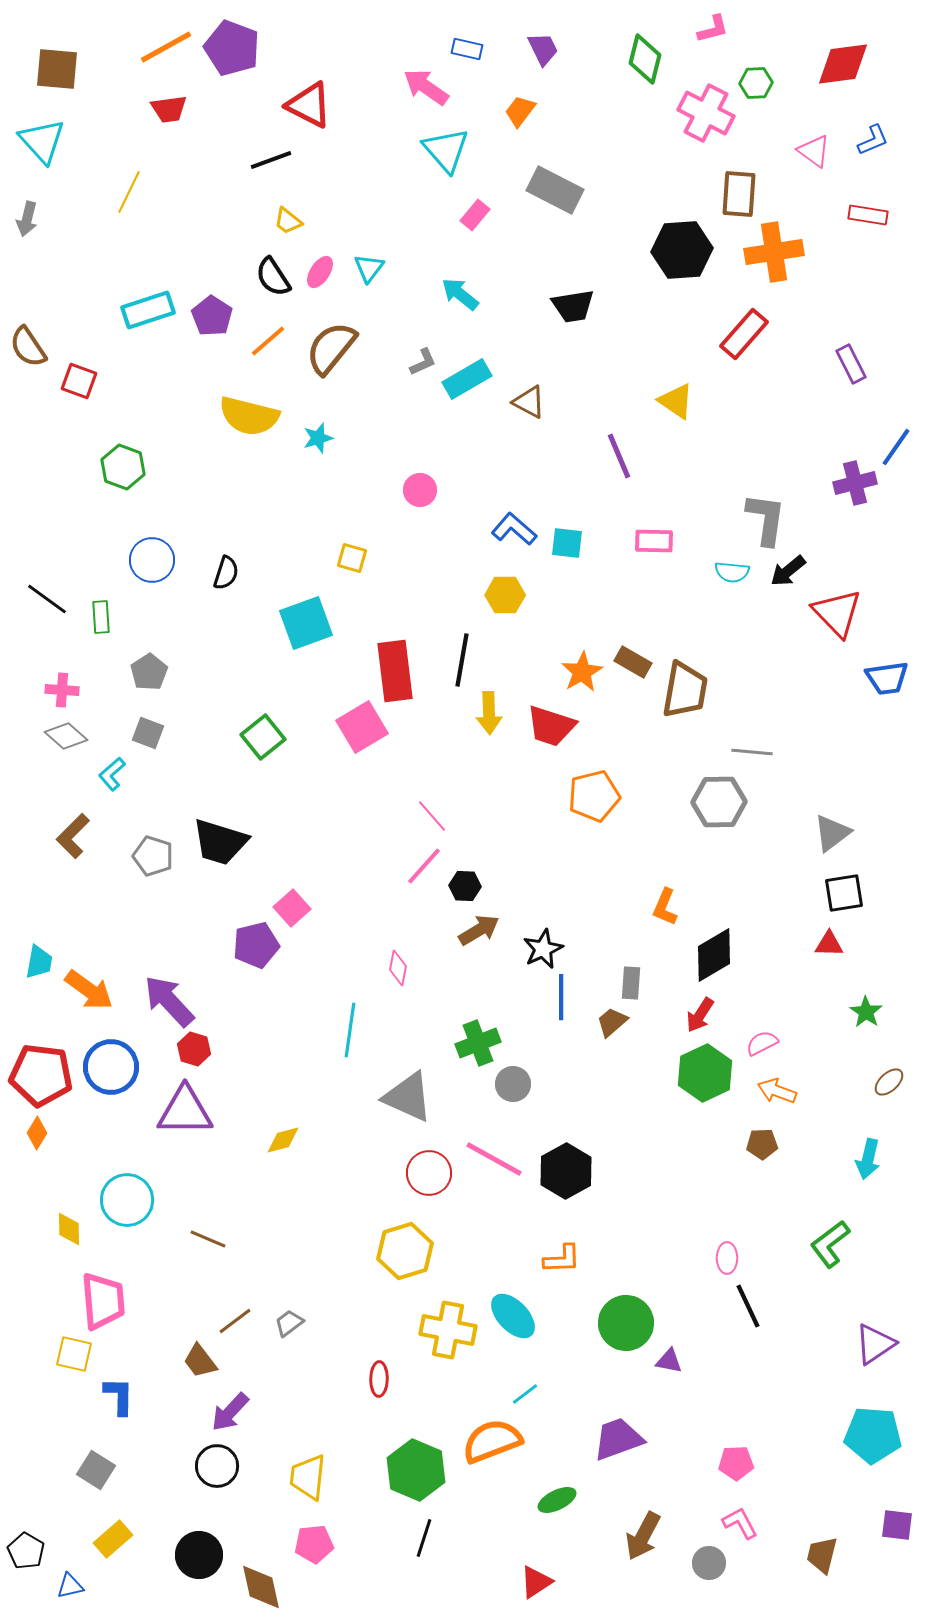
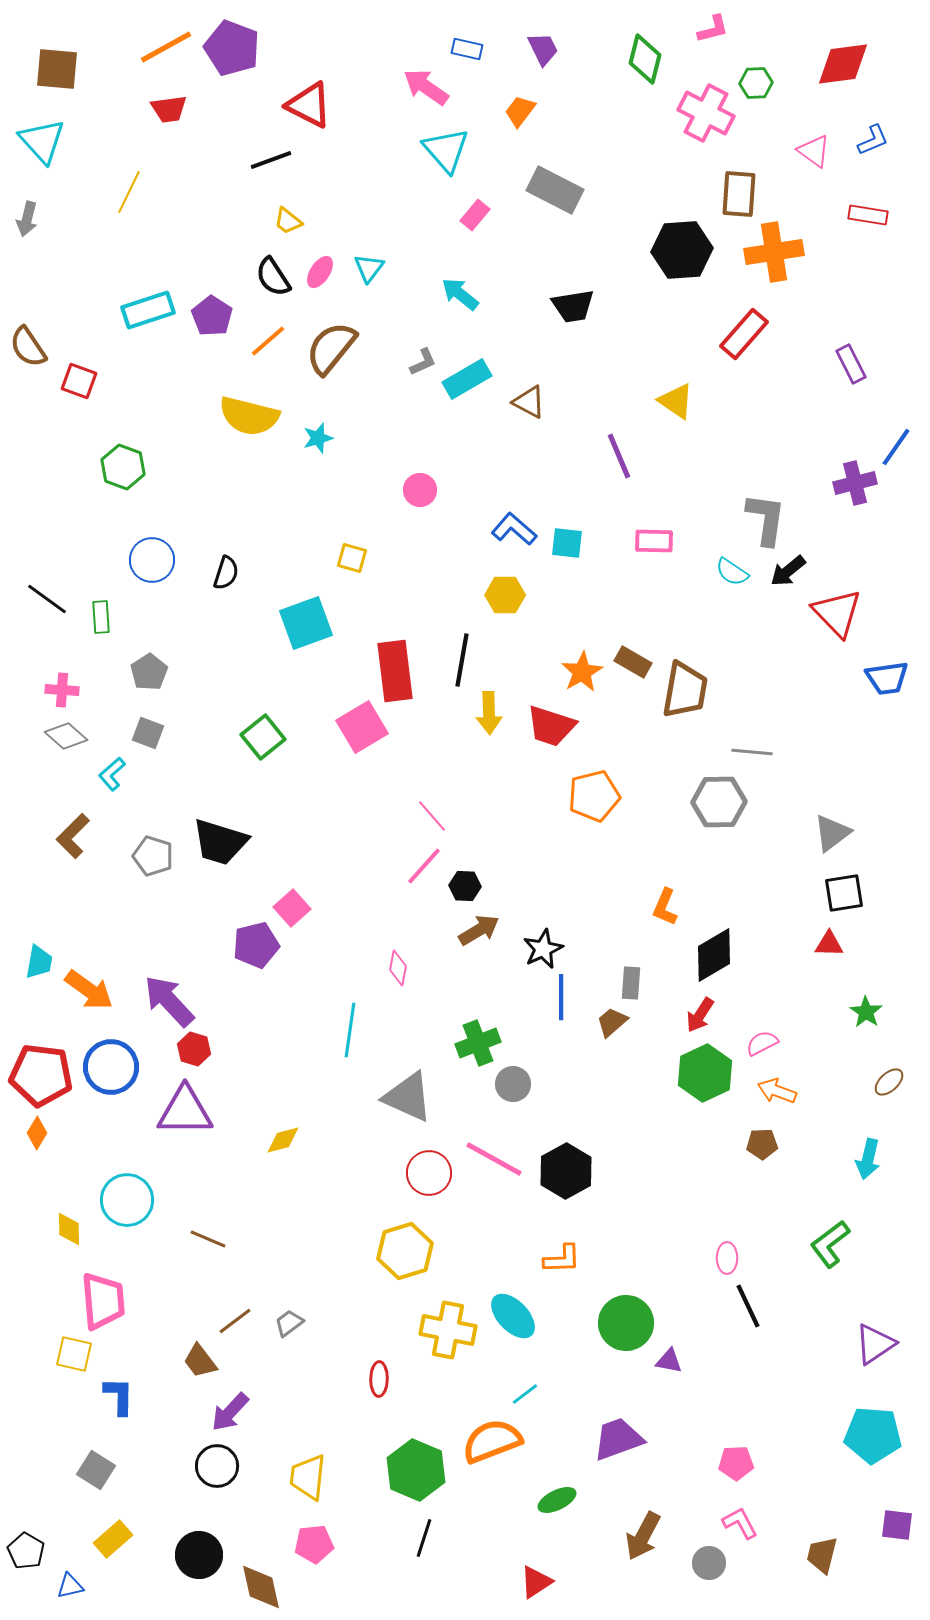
cyan semicircle at (732, 572): rotated 28 degrees clockwise
